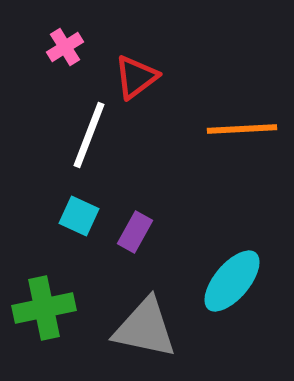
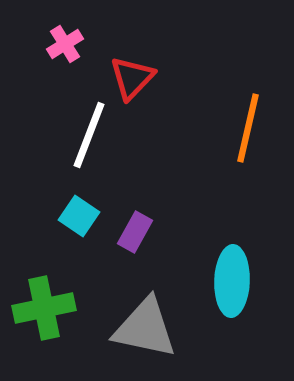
pink cross: moved 3 px up
red triangle: moved 4 px left, 1 px down; rotated 9 degrees counterclockwise
orange line: moved 6 px right, 1 px up; rotated 74 degrees counterclockwise
cyan square: rotated 9 degrees clockwise
cyan ellipse: rotated 38 degrees counterclockwise
